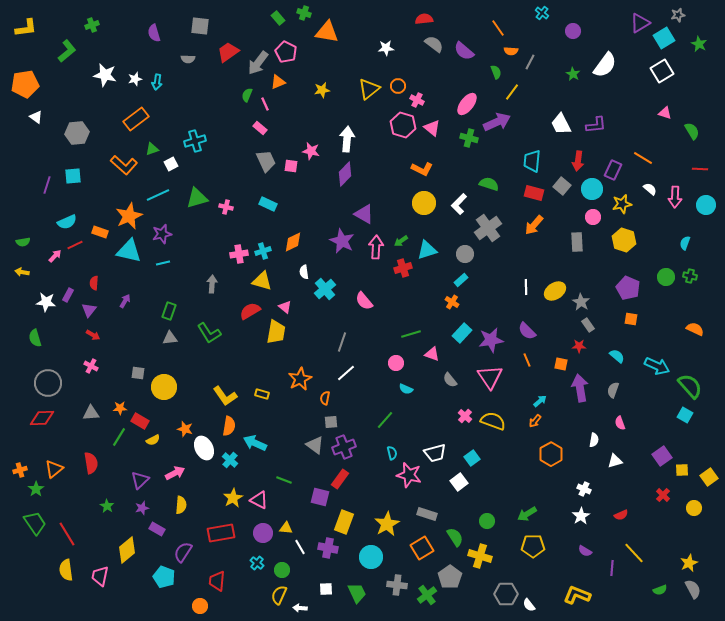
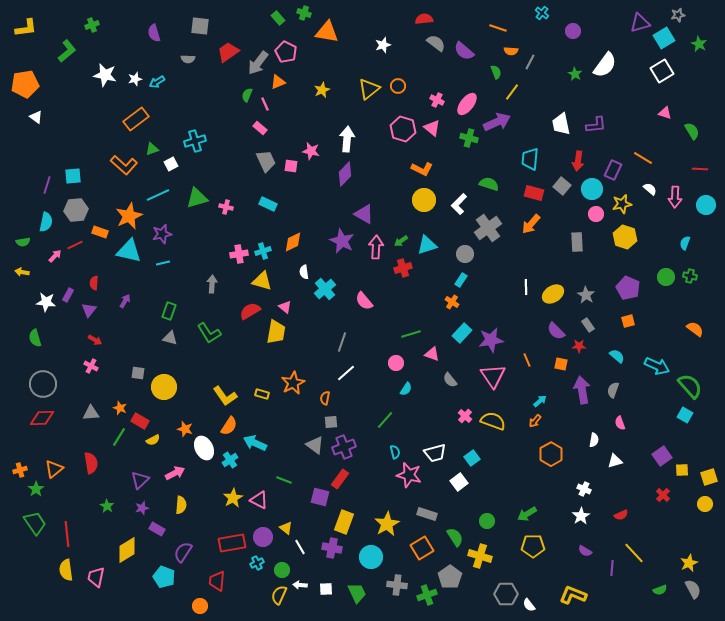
purple triangle at (640, 23): rotated 15 degrees clockwise
orange line at (498, 28): rotated 36 degrees counterclockwise
gray semicircle at (434, 44): moved 2 px right, 1 px up
white star at (386, 48): moved 3 px left, 3 px up; rotated 14 degrees counterclockwise
green star at (573, 74): moved 2 px right
cyan arrow at (157, 82): rotated 49 degrees clockwise
yellow star at (322, 90): rotated 14 degrees counterclockwise
pink cross at (417, 100): moved 20 px right
white trapezoid at (561, 124): rotated 15 degrees clockwise
pink hexagon at (403, 125): moved 4 px down
gray hexagon at (77, 133): moved 1 px left, 77 px down
cyan trapezoid at (532, 161): moved 2 px left, 2 px up
yellow circle at (424, 203): moved 3 px up
pink circle at (593, 217): moved 3 px right, 3 px up
cyan semicircle at (67, 222): moved 21 px left; rotated 54 degrees counterclockwise
orange arrow at (534, 225): moved 3 px left, 1 px up
yellow hexagon at (624, 240): moved 1 px right, 3 px up
cyan triangle at (427, 250): moved 5 px up
cyan rectangle at (461, 280): rotated 16 degrees counterclockwise
yellow ellipse at (555, 291): moved 2 px left, 3 px down
gray star at (581, 302): moved 5 px right, 7 px up
orange square at (631, 319): moved 3 px left, 2 px down; rotated 24 degrees counterclockwise
orange semicircle at (695, 329): rotated 12 degrees clockwise
purple semicircle at (527, 331): moved 29 px right
red arrow at (93, 335): moved 2 px right, 5 px down
gray triangle at (170, 338): rotated 21 degrees clockwise
pink triangle at (490, 377): moved 3 px right, 1 px up
orange star at (300, 379): moved 7 px left, 4 px down
gray circle at (48, 383): moved 5 px left, 1 px down
purple arrow at (580, 388): moved 2 px right, 2 px down
cyan semicircle at (406, 389): rotated 80 degrees counterclockwise
orange star at (120, 408): rotated 24 degrees clockwise
orange semicircle at (229, 426): rotated 24 degrees clockwise
cyan semicircle at (392, 453): moved 3 px right, 1 px up
cyan cross at (230, 460): rotated 14 degrees clockwise
yellow square at (709, 477): rotated 18 degrees clockwise
yellow circle at (694, 508): moved 11 px right, 4 px up
yellow triangle at (286, 528): rotated 32 degrees clockwise
red rectangle at (221, 533): moved 11 px right, 10 px down
purple circle at (263, 533): moved 4 px down
red line at (67, 534): rotated 25 degrees clockwise
purple cross at (328, 548): moved 4 px right
yellow diamond at (127, 550): rotated 8 degrees clockwise
cyan cross at (257, 563): rotated 24 degrees clockwise
pink trapezoid at (100, 576): moved 4 px left, 1 px down
green cross at (427, 595): rotated 18 degrees clockwise
yellow L-shape at (577, 595): moved 4 px left
white arrow at (300, 608): moved 23 px up
